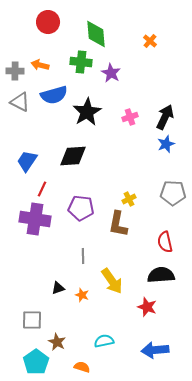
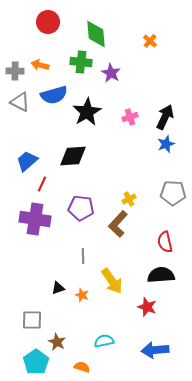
blue trapezoid: rotated 15 degrees clockwise
red line: moved 5 px up
brown L-shape: rotated 32 degrees clockwise
